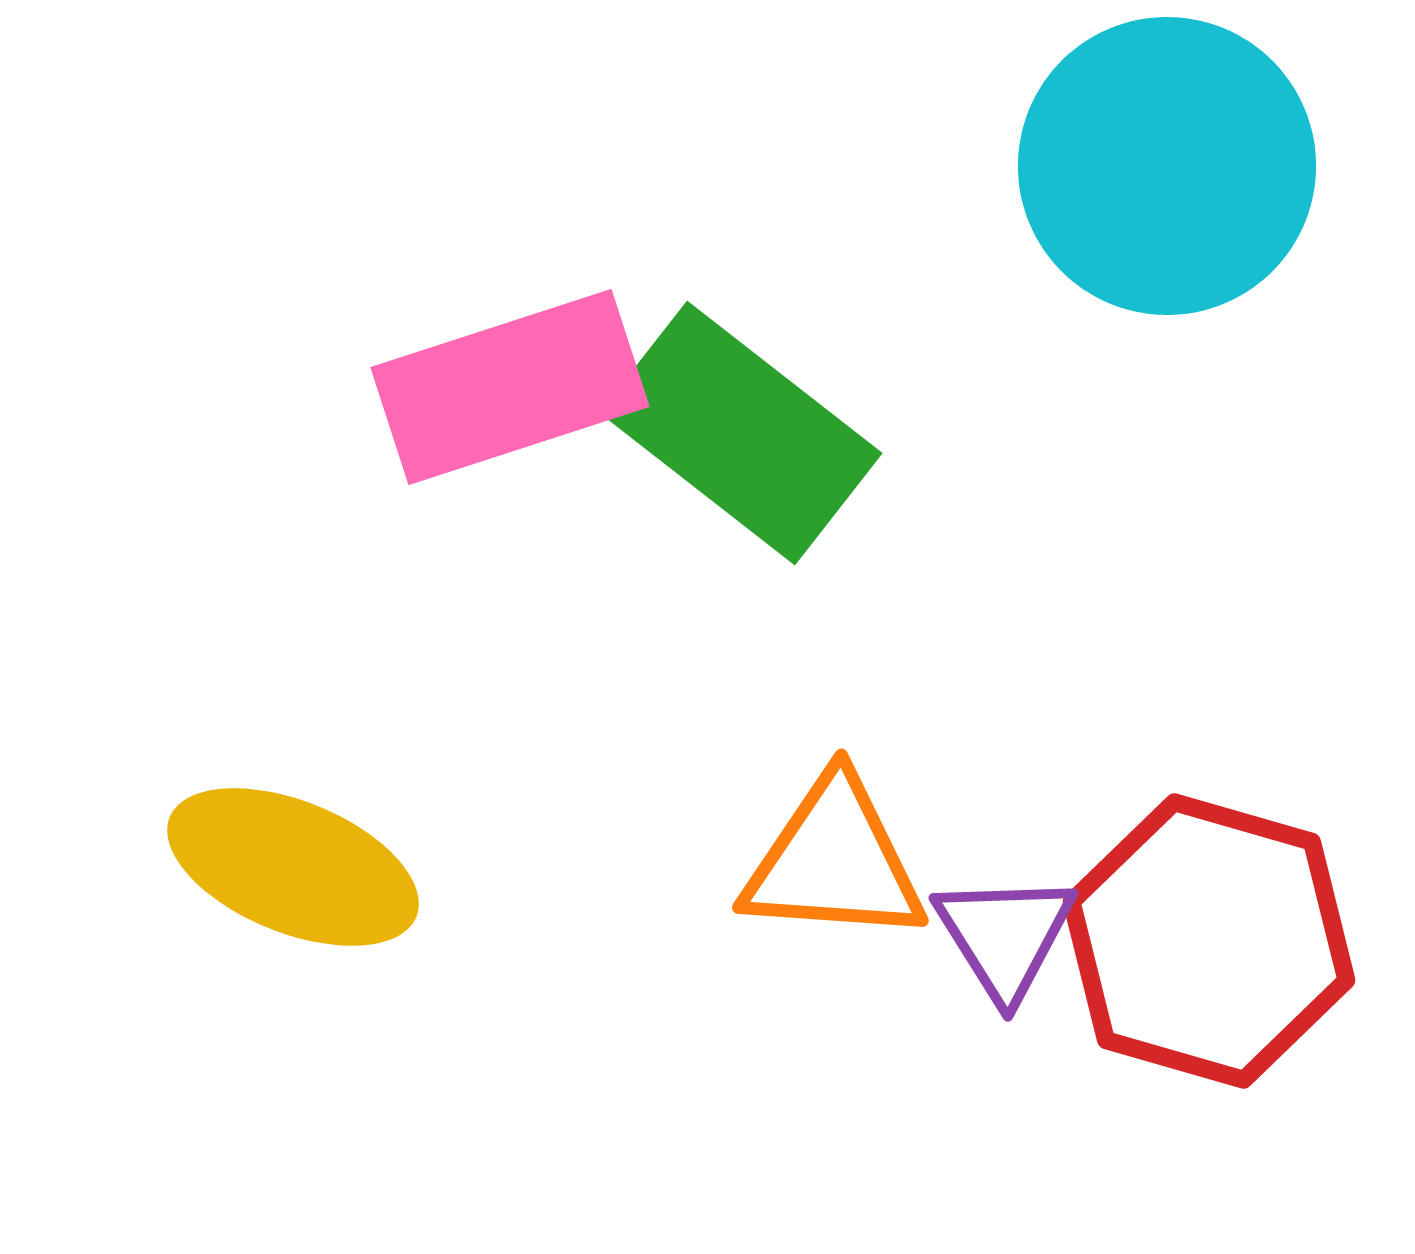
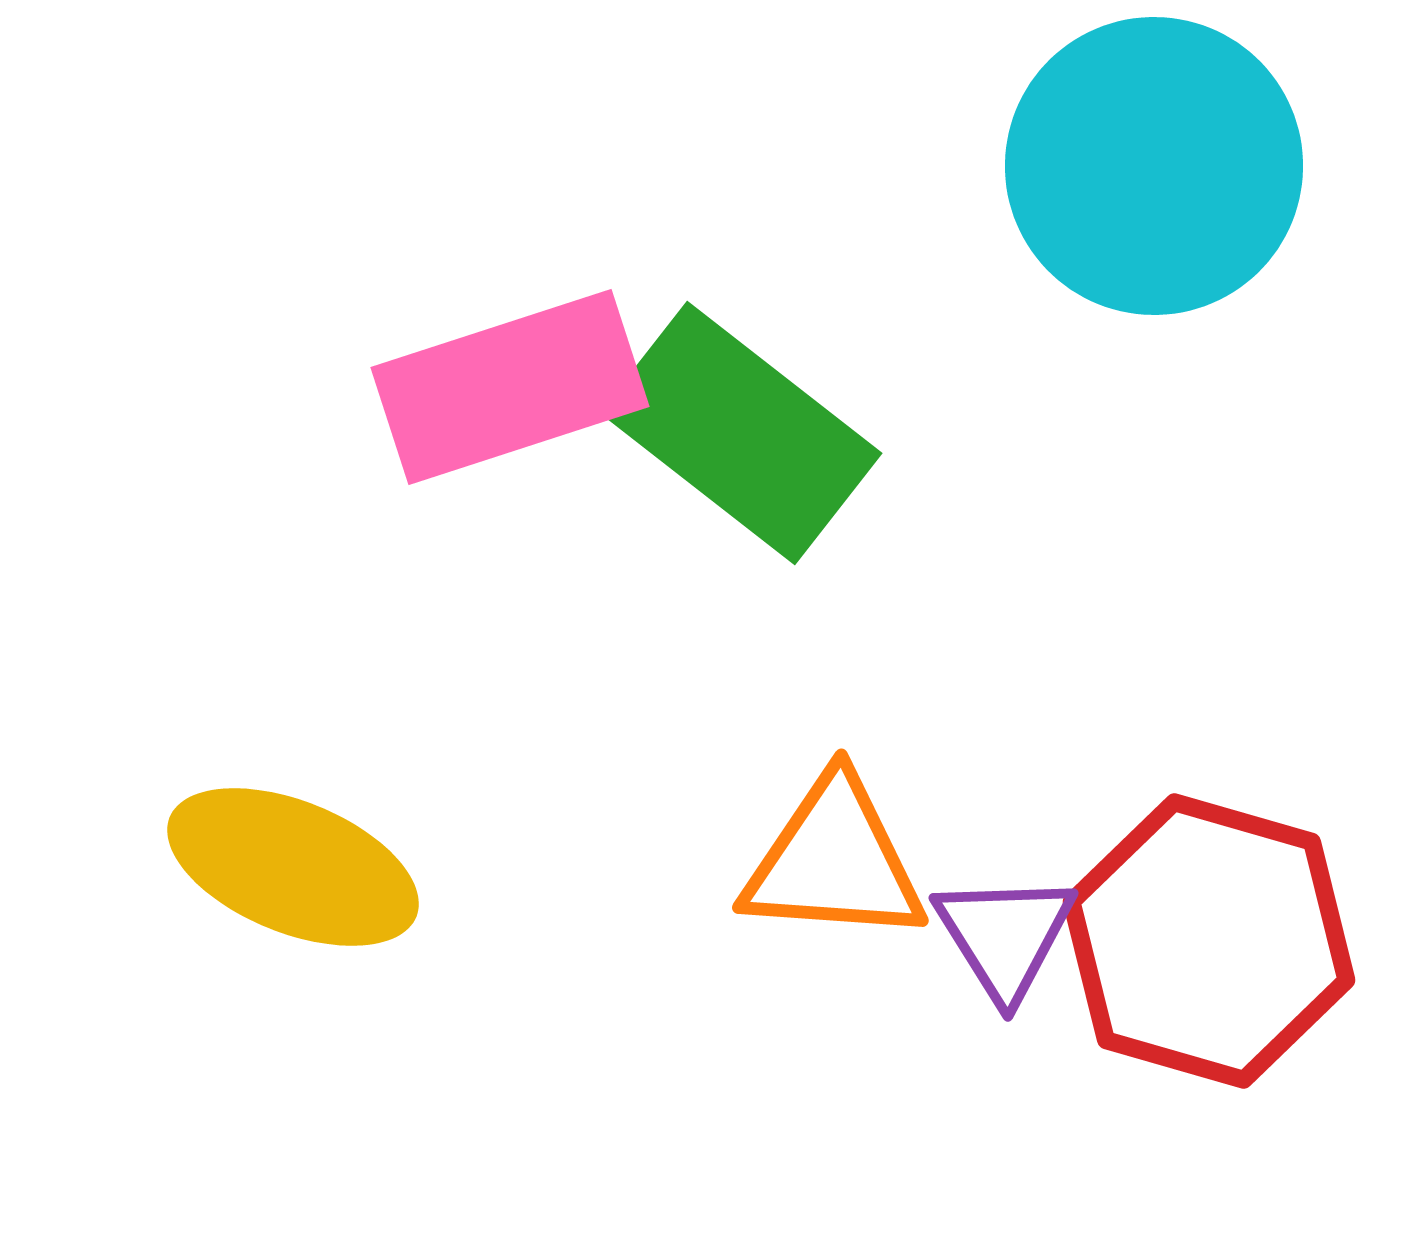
cyan circle: moved 13 px left
